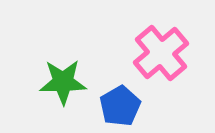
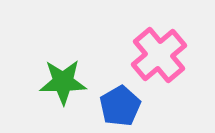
pink cross: moved 2 px left, 2 px down
